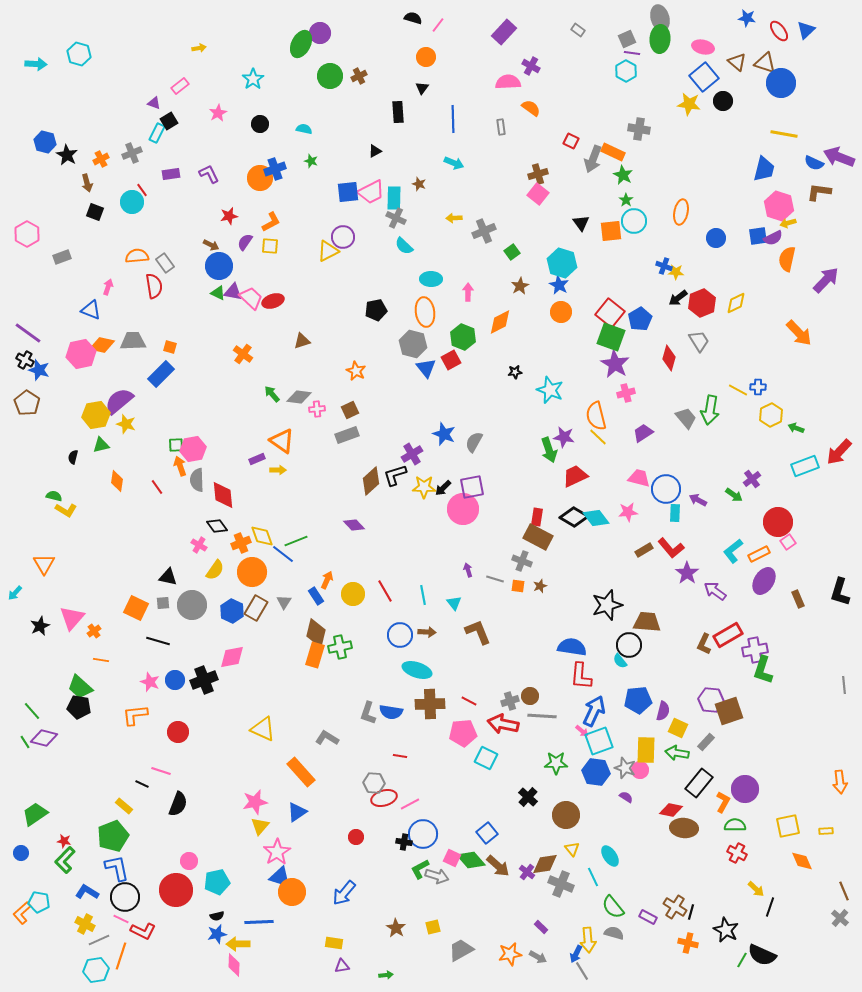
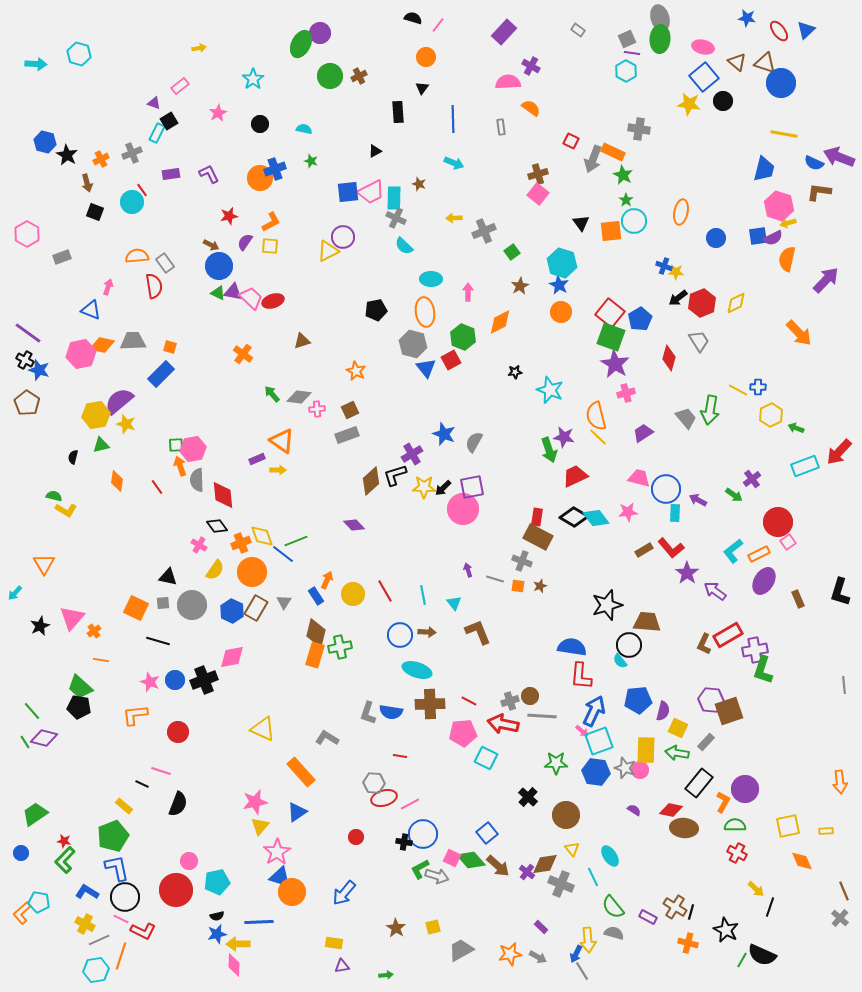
purple semicircle at (626, 797): moved 8 px right, 13 px down
